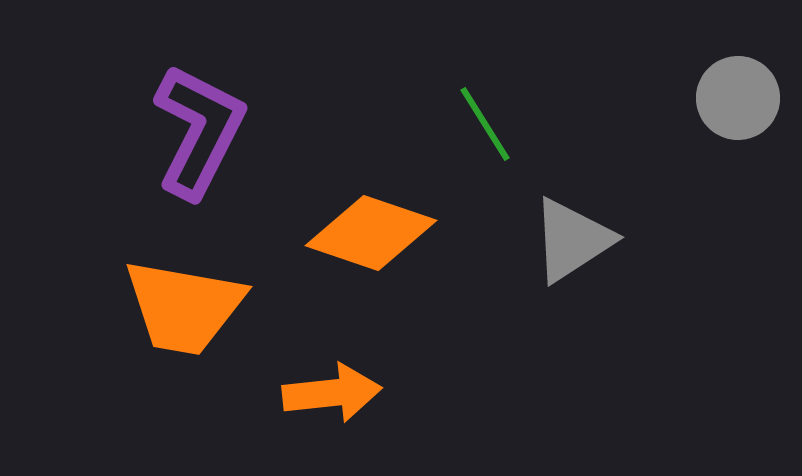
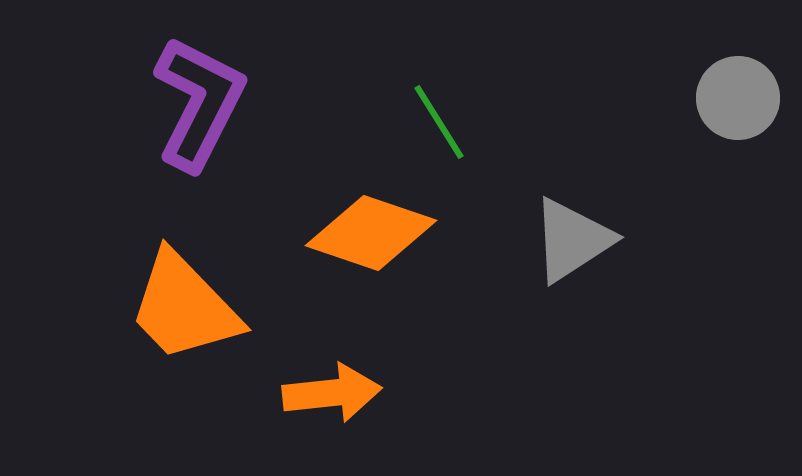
green line: moved 46 px left, 2 px up
purple L-shape: moved 28 px up
orange trapezoid: rotated 36 degrees clockwise
